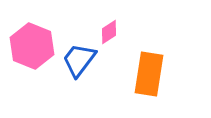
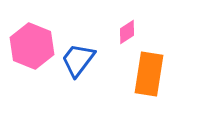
pink diamond: moved 18 px right
blue trapezoid: moved 1 px left
